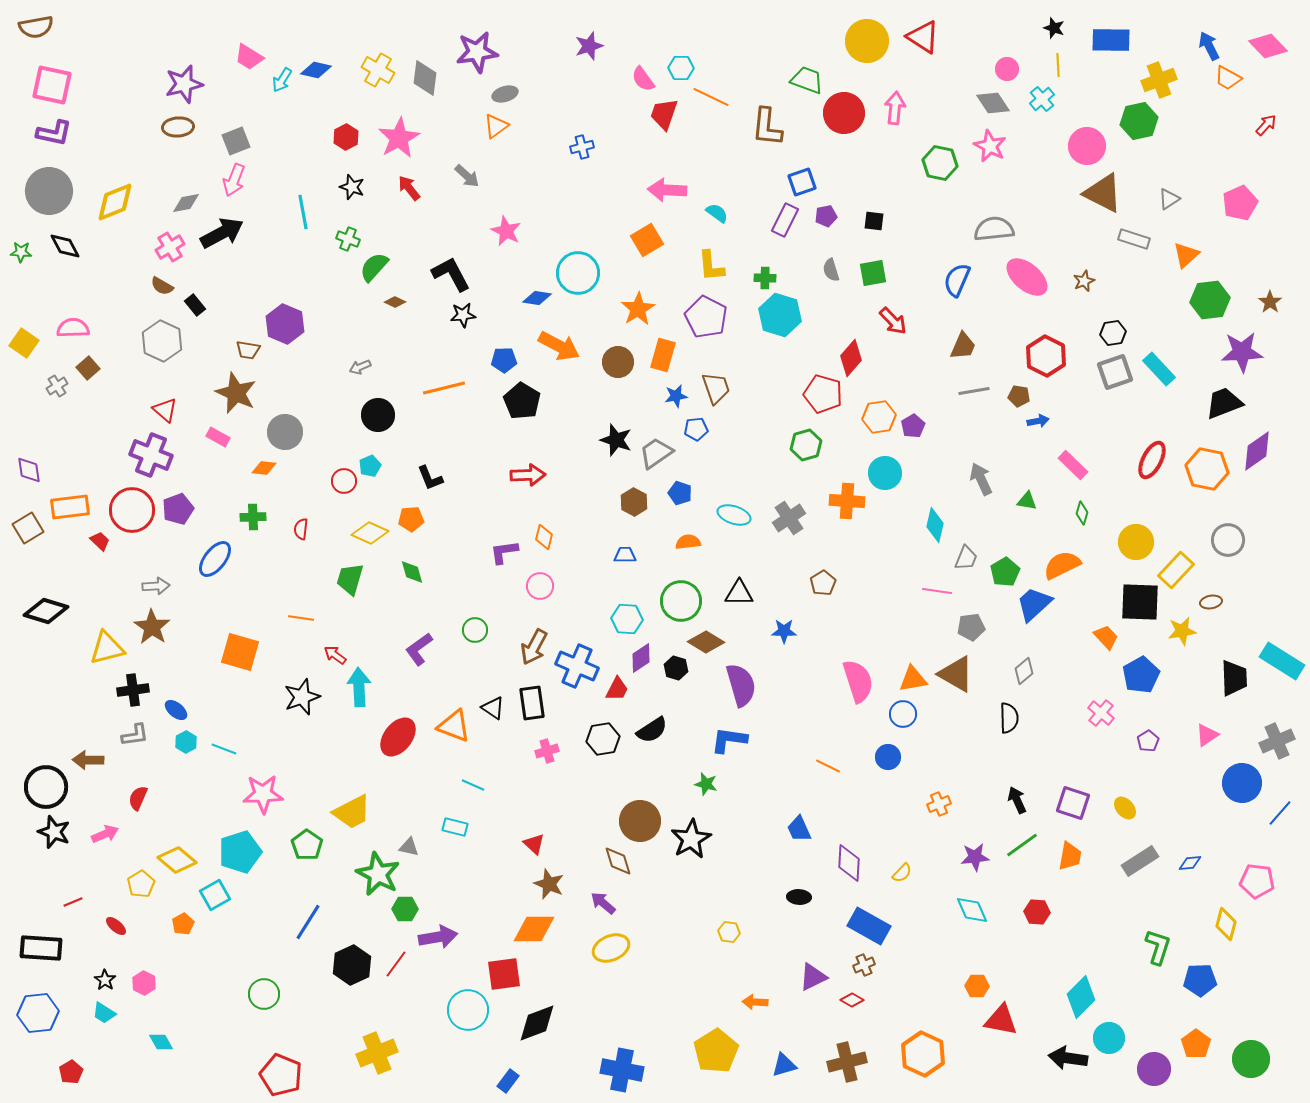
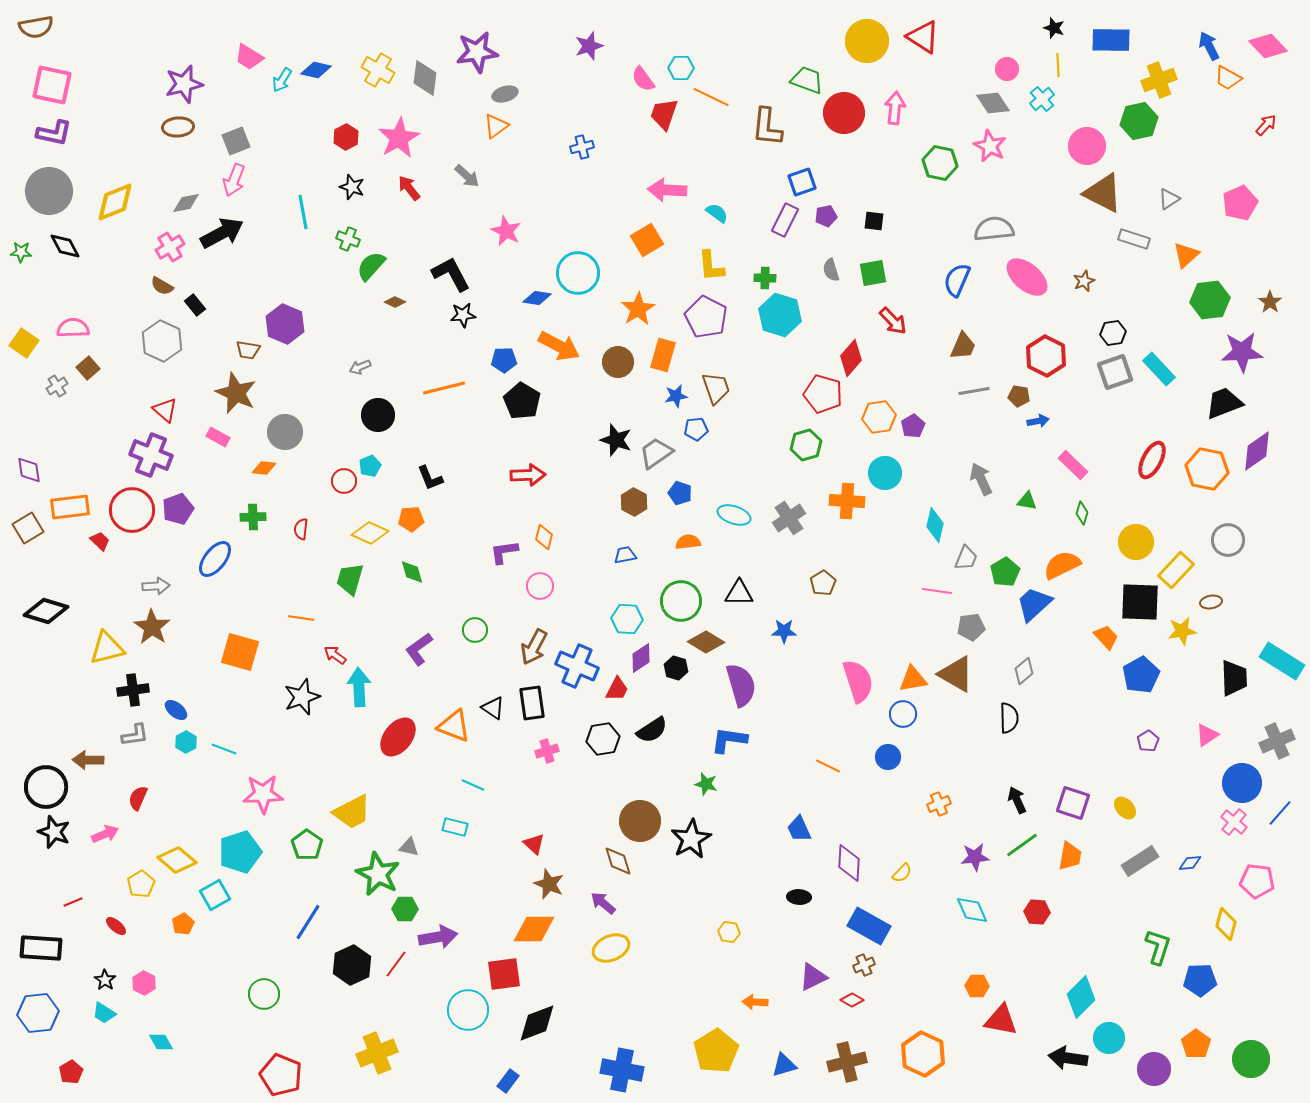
green semicircle at (374, 267): moved 3 px left, 1 px up
blue trapezoid at (625, 555): rotated 10 degrees counterclockwise
pink cross at (1101, 713): moved 133 px right, 109 px down
